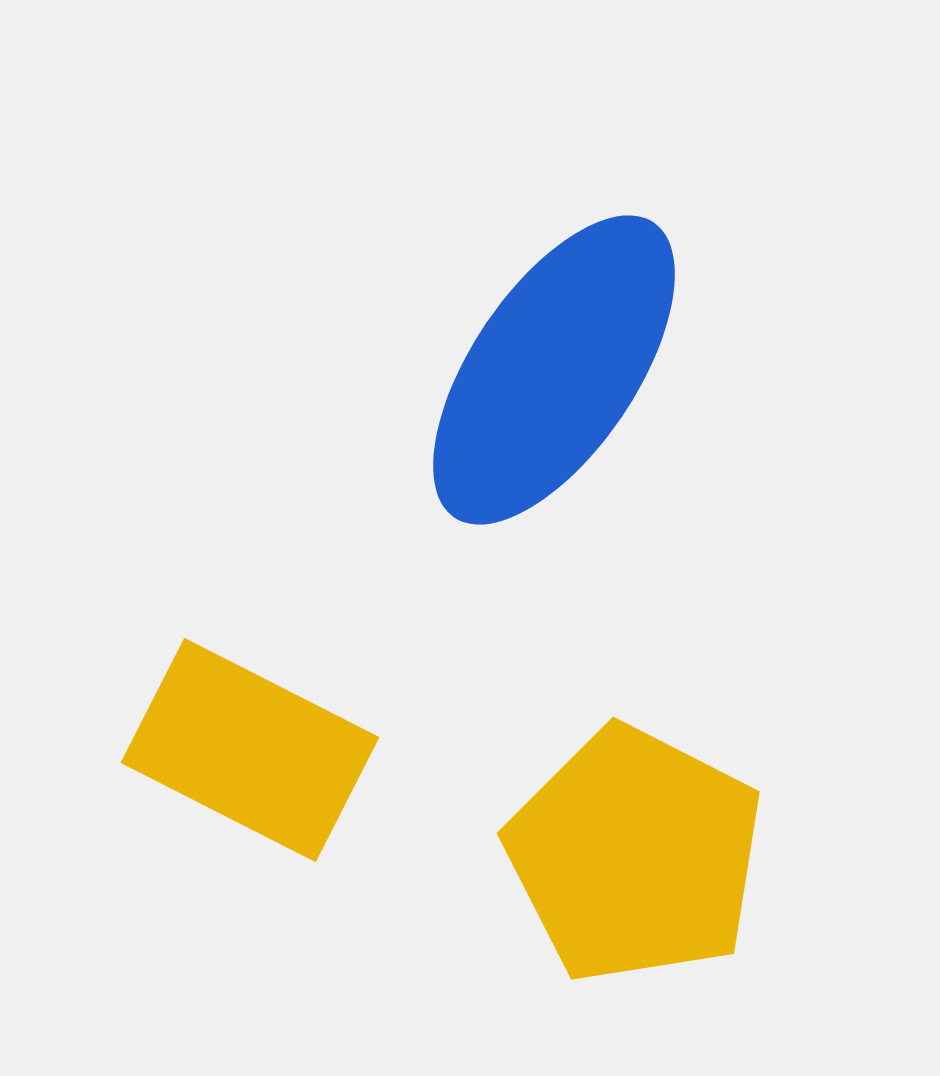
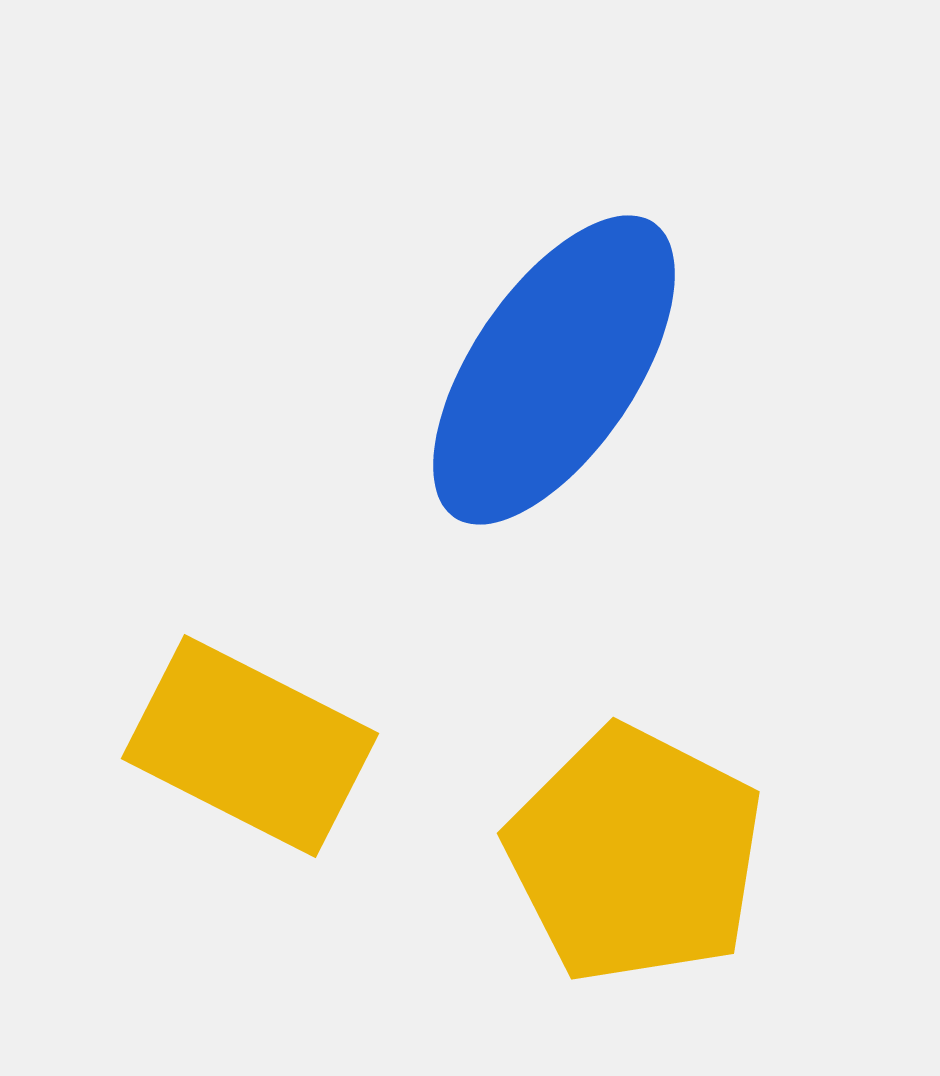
yellow rectangle: moved 4 px up
